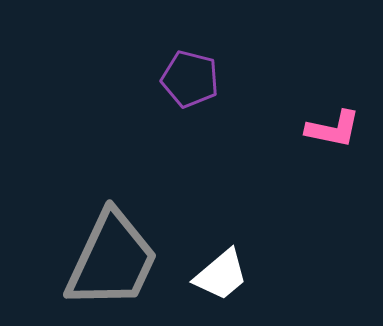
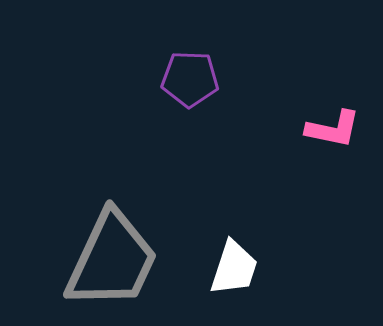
purple pentagon: rotated 12 degrees counterclockwise
white trapezoid: moved 13 px right, 7 px up; rotated 32 degrees counterclockwise
